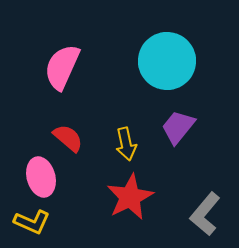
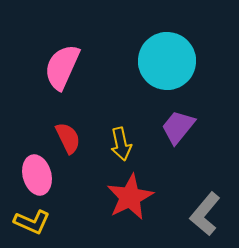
red semicircle: rotated 24 degrees clockwise
yellow arrow: moved 5 px left
pink ellipse: moved 4 px left, 2 px up
